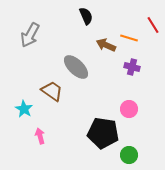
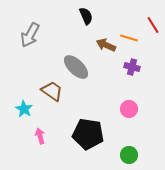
black pentagon: moved 15 px left, 1 px down
